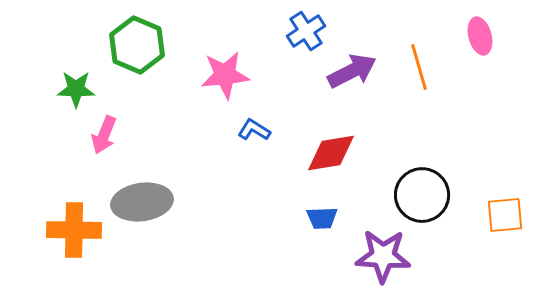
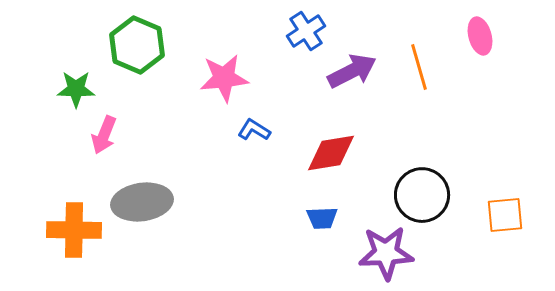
pink star: moved 1 px left, 3 px down
purple star: moved 3 px right, 3 px up; rotated 6 degrees counterclockwise
